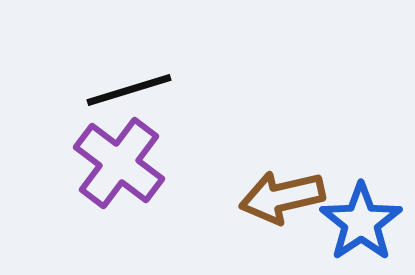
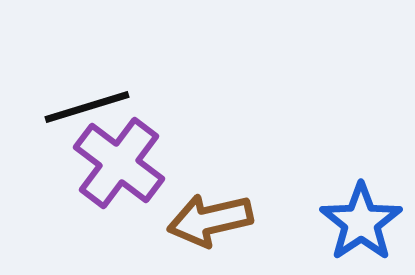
black line: moved 42 px left, 17 px down
brown arrow: moved 72 px left, 23 px down
